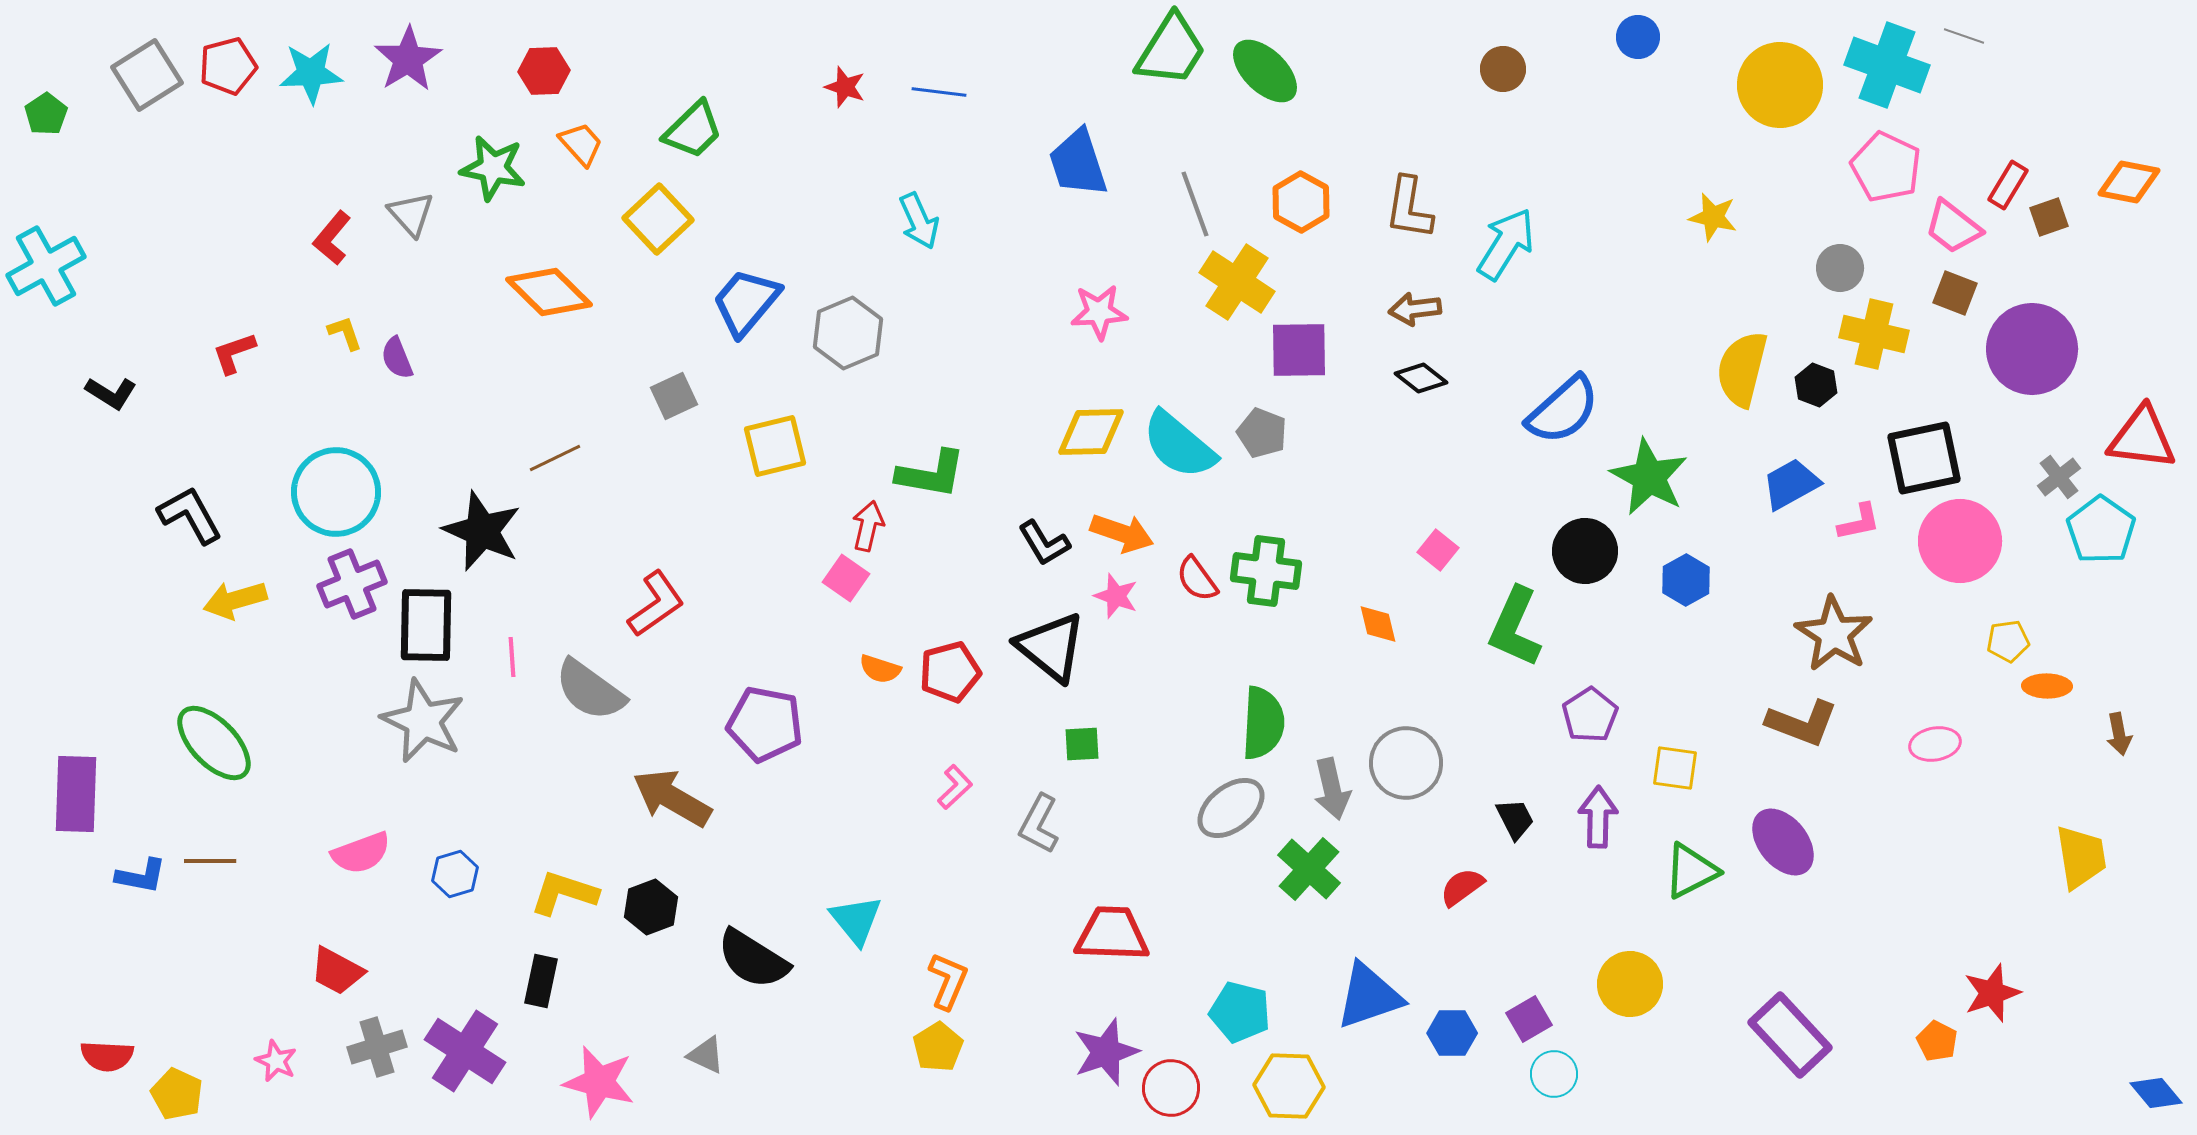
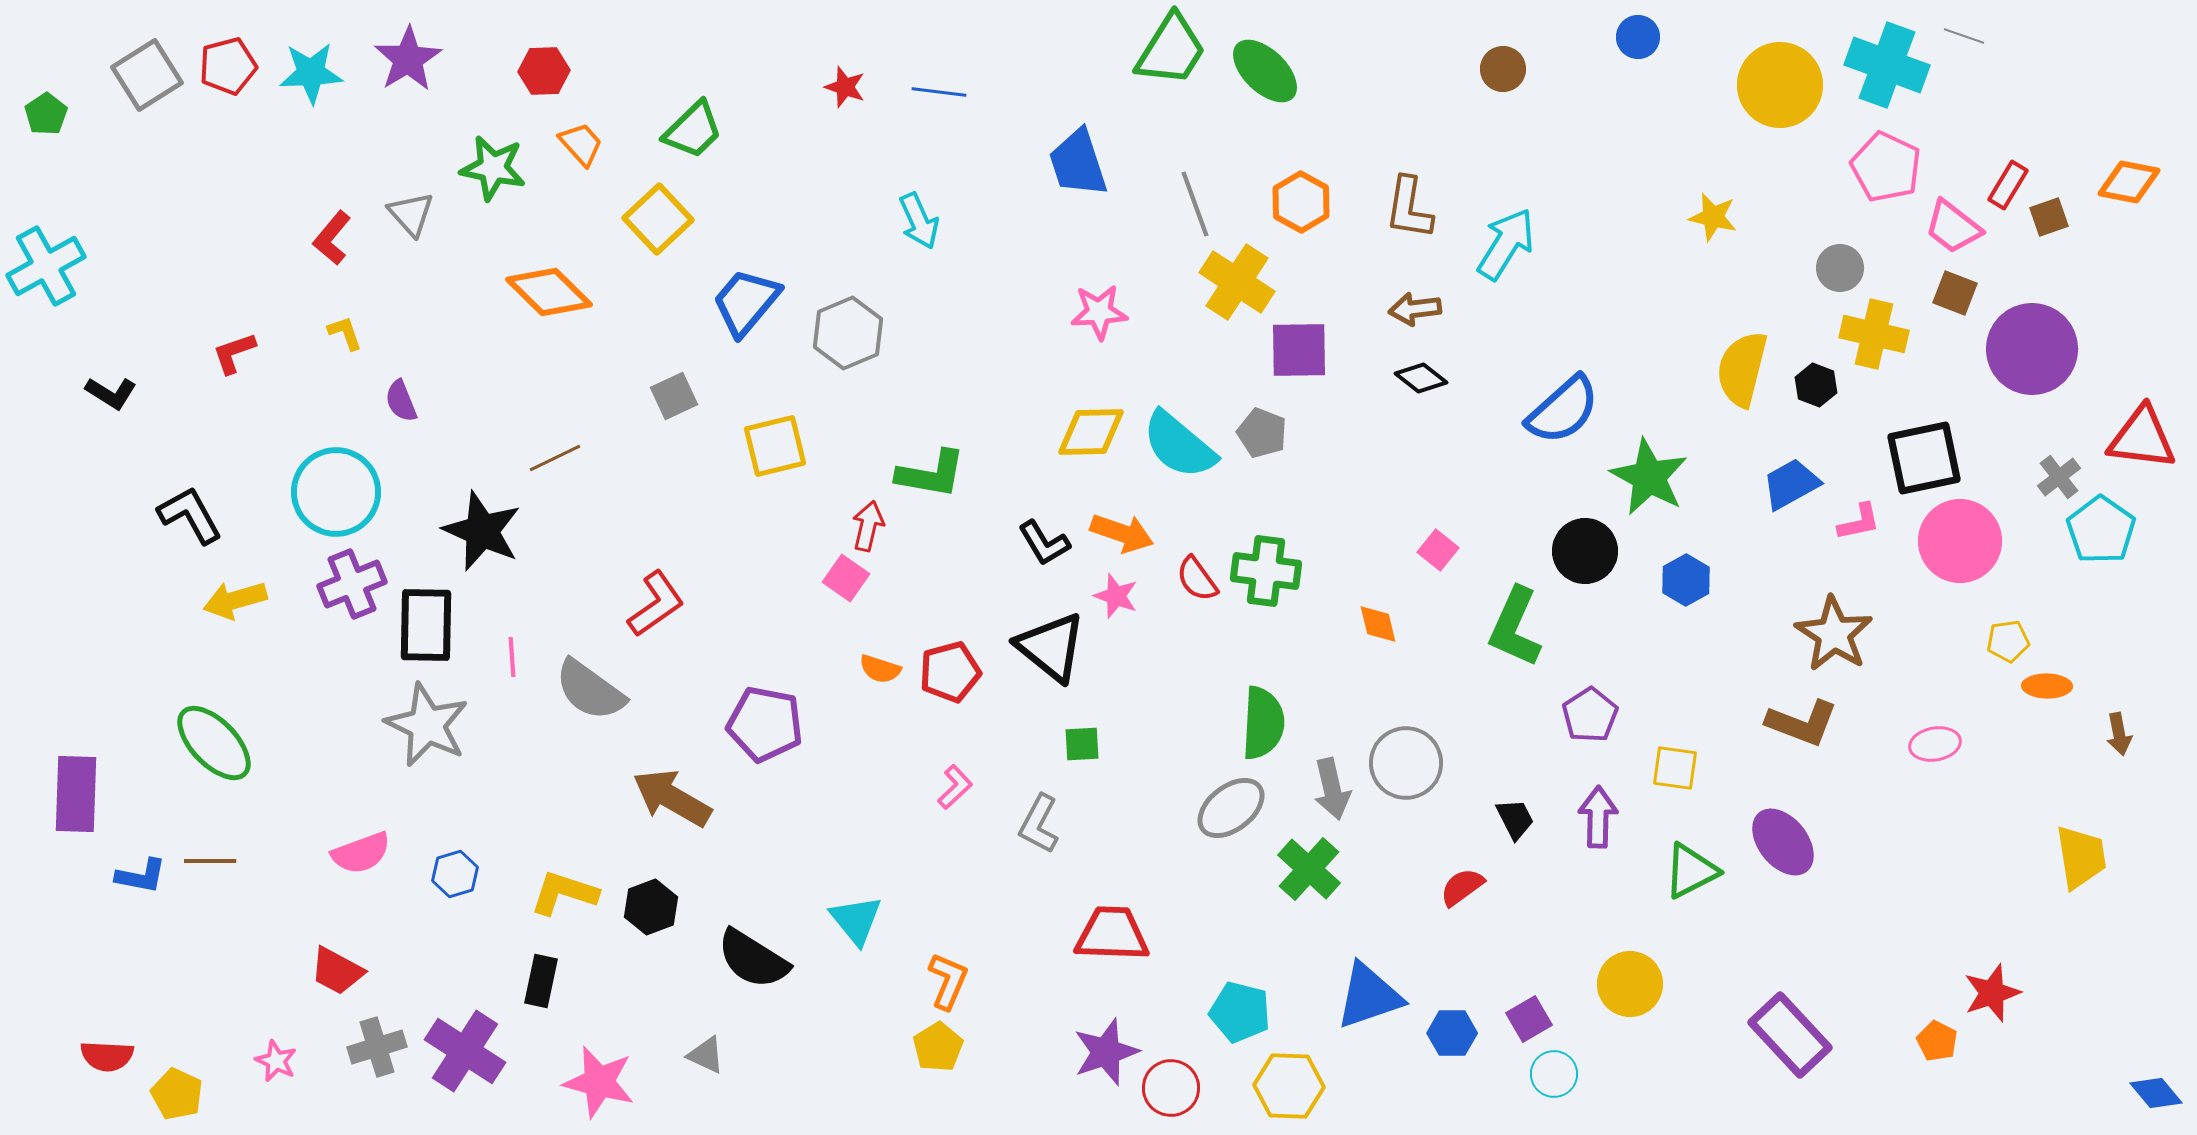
purple semicircle at (397, 358): moved 4 px right, 43 px down
gray star at (423, 721): moved 4 px right, 4 px down
